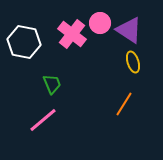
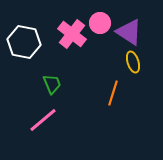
purple triangle: moved 2 px down
orange line: moved 11 px left, 11 px up; rotated 15 degrees counterclockwise
